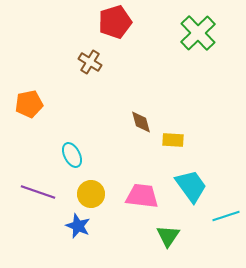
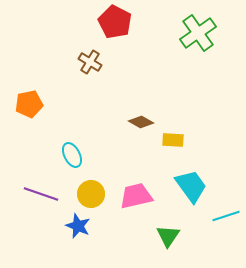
red pentagon: rotated 28 degrees counterclockwise
green cross: rotated 9 degrees clockwise
brown diamond: rotated 45 degrees counterclockwise
purple line: moved 3 px right, 2 px down
pink trapezoid: moved 6 px left; rotated 20 degrees counterclockwise
